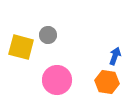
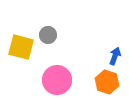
orange hexagon: rotated 10 degrees clockwise
